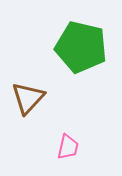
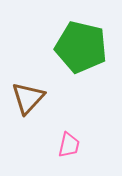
pink trapezoid: moved 1 px right, 2 px up
